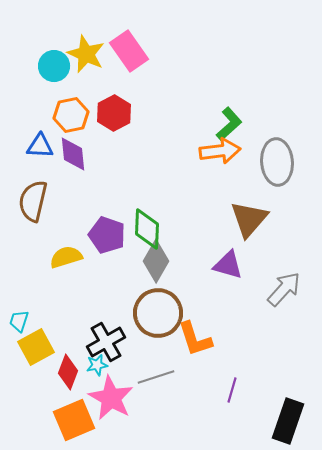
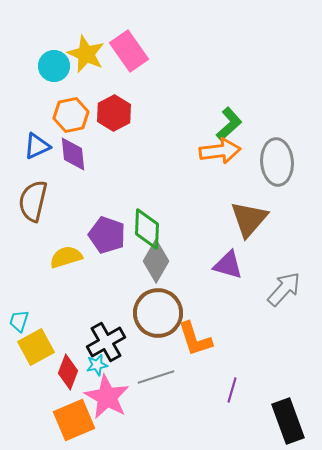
blue triangle: moved 3 px left; rotated 28 degrees counterclockwise
pink star: moved 4 px left, 1 px up
black rectangle: rotated 39 degrees counterclockwise
